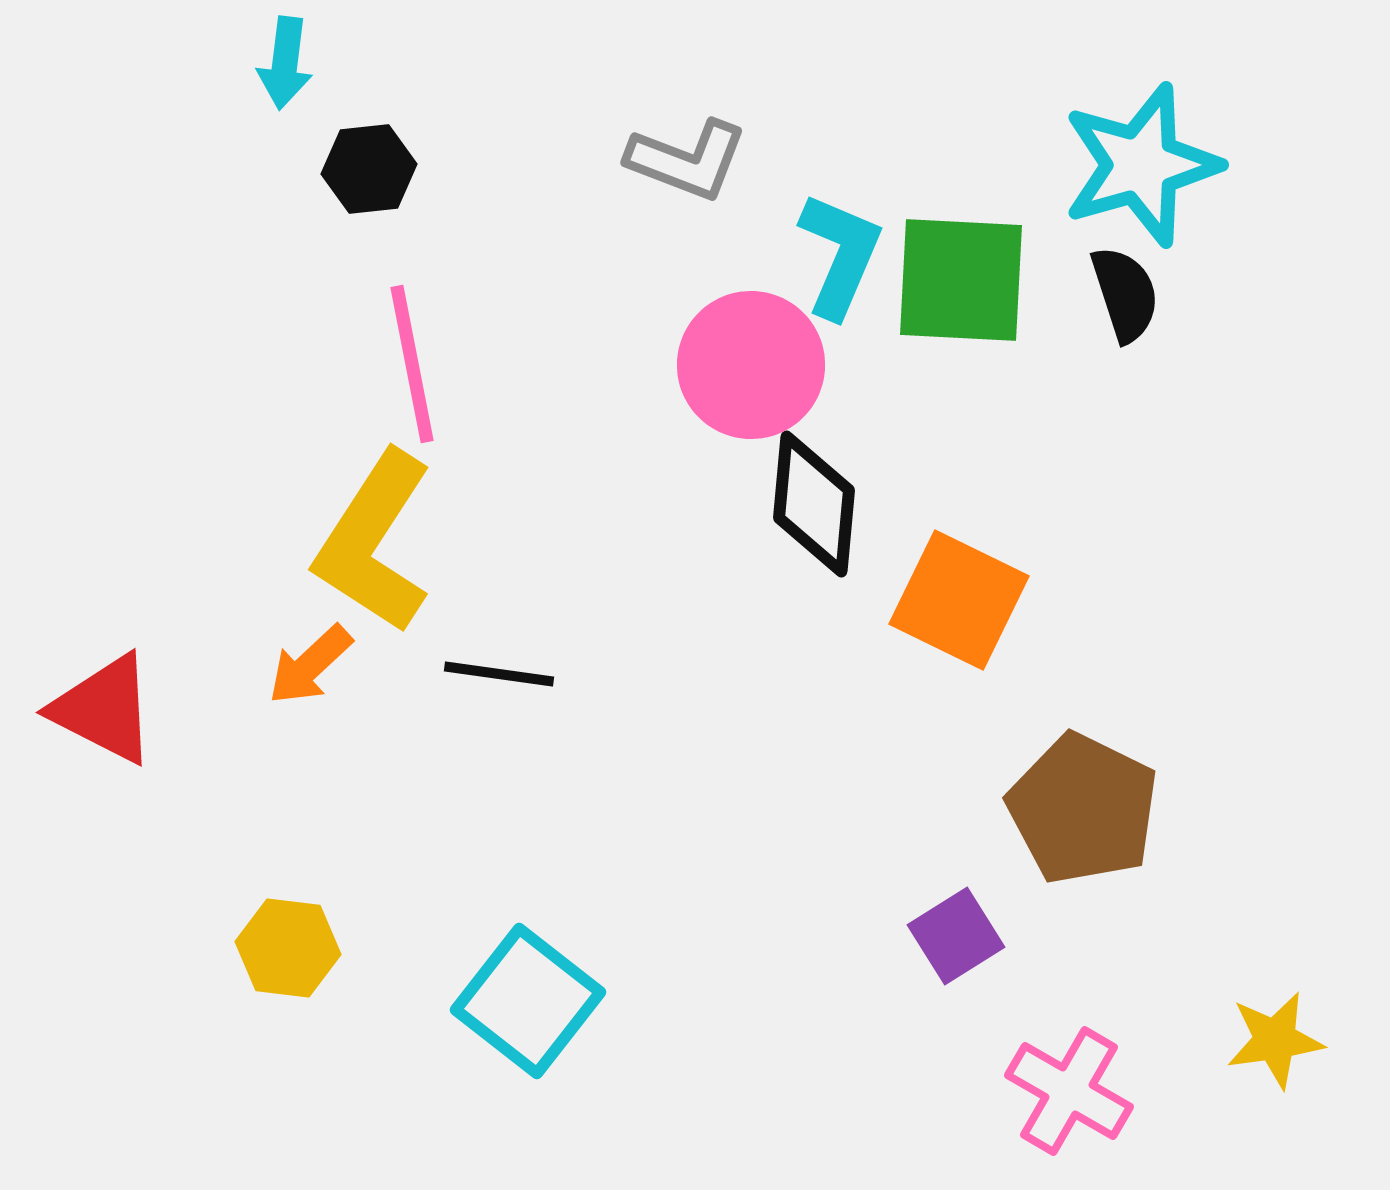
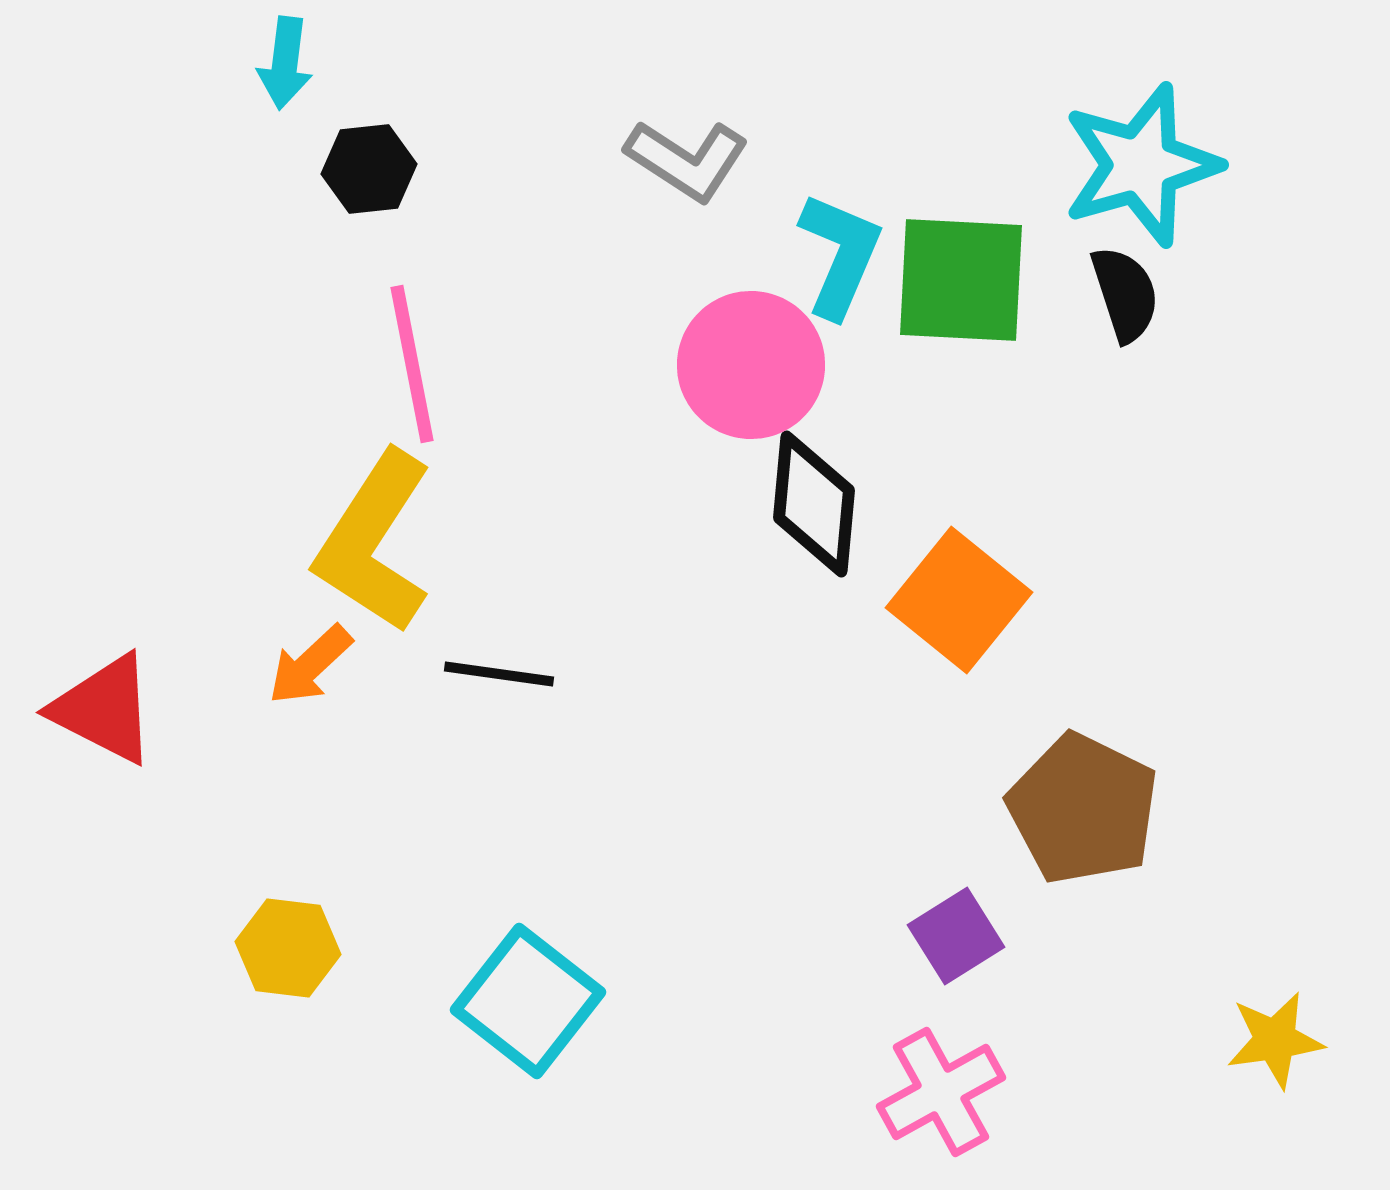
gray L-shape: rotated 12 degrees clockwise
orange square: rotated 13 degrees clockwise
pink cross: moved 128 px left, 1 px down; rotated 31 degrees clockwise
